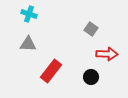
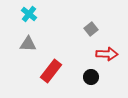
cyan cross: rotated 21 degrees clockwise
gray square: rotated 16 degrees clockwise
